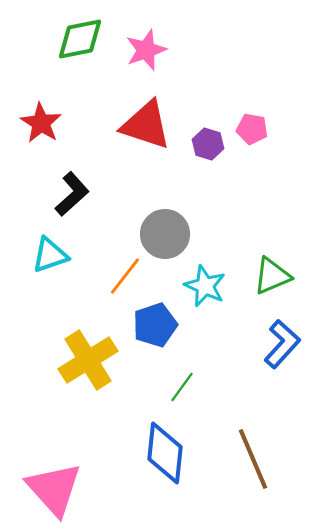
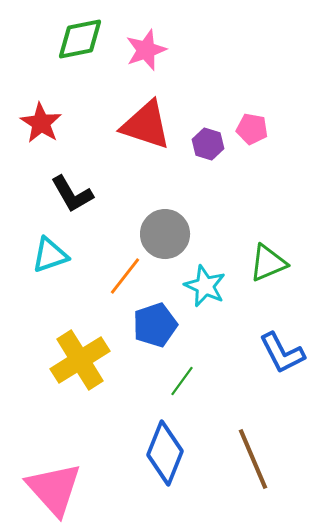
black L-shape: rotated 102 degrees clockwise
green triangle: moved 4 px left, 13 px up
blue L-shape: moved 9 px down; rotated 111 degrees clockwise
yellow cross: moved 8 px left
green line: moved 6 px up
blue diamond: rotated 16 degrees clockwise
